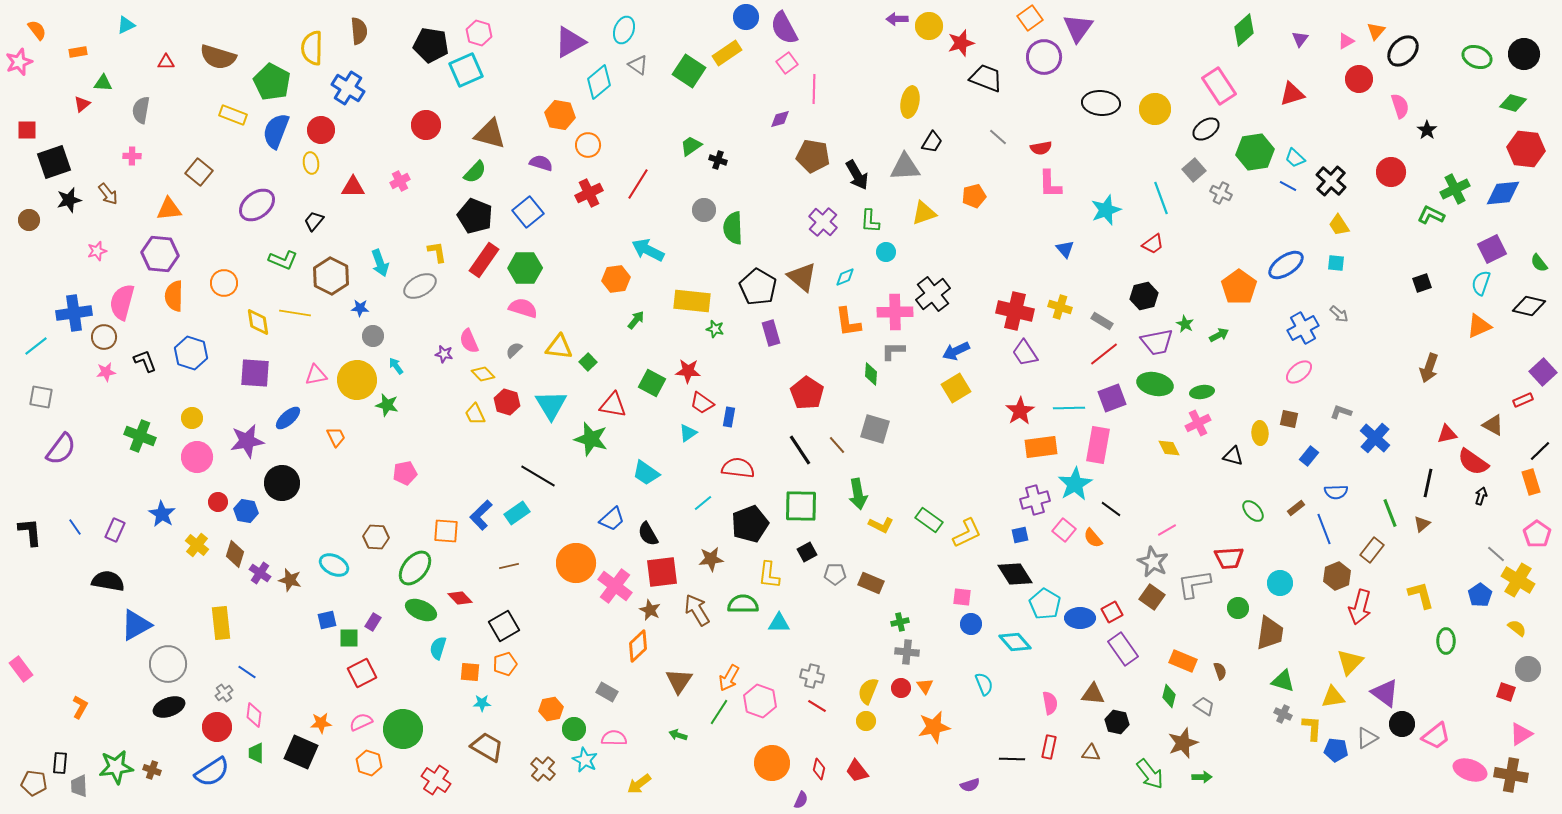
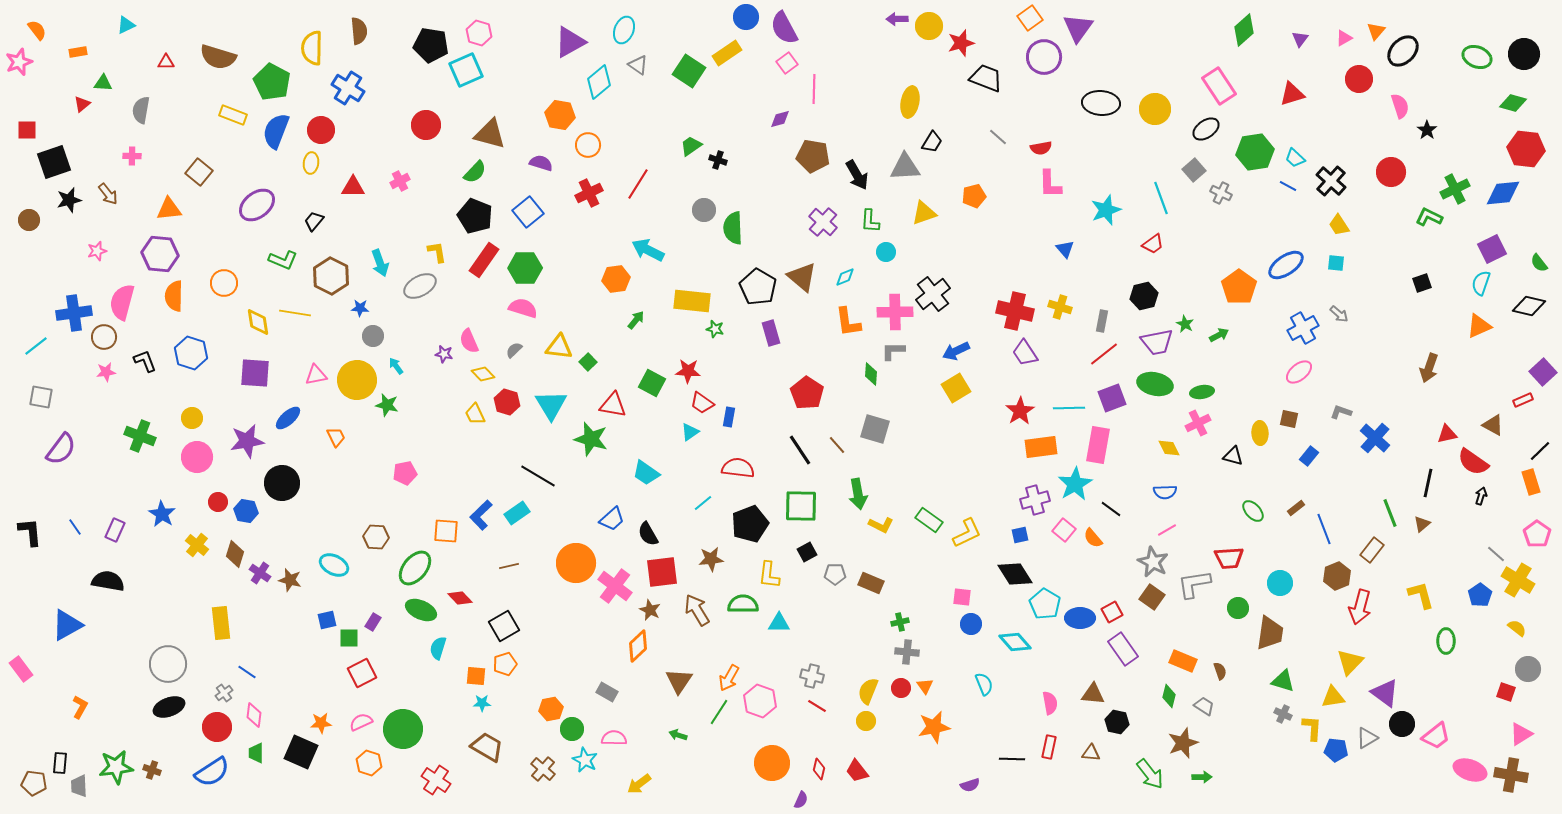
pink triangle at (1346, 41): moved 2 px left, 3 px up
yellow ellipse at (311, 163): rotated 15 degrees clockwise
green L-shape at (1431, 215): moved 2 px left, 2 px down
gray rectangle at (1102, 321): rotated 70 degrees clockwise
cyan triangle at (688, 433): moved 2 px right, 1 px up
blue semicircle at (1336, 492): moved 171 px left
blue triangle at (136, 625): moved 69 px left
orange square at (470, 672): moved 6 px right, 4 px down
green circle at (574, 729): moved 2 px left
